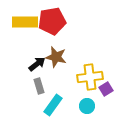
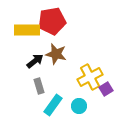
yellow rectangle: moved 2 px right, 8 px down
brown star: moved 3 px up
black arrow: moved 2 px left, 3 px up
yellow cross: rotated 20 degrees counterclockwise
cyan circle: moved 8 px left
